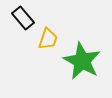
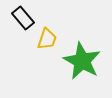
yellow trapezoid: moved 1 px left
